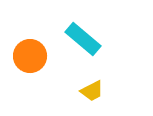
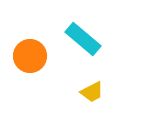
yellow trapezoid: moved 1 px down
